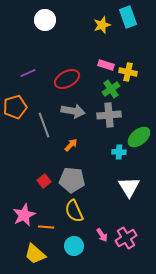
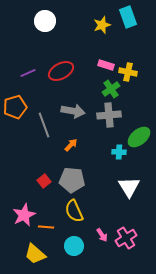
white circle: moved 1 px down
red ellipse: moved 6 px left, 8 px up
